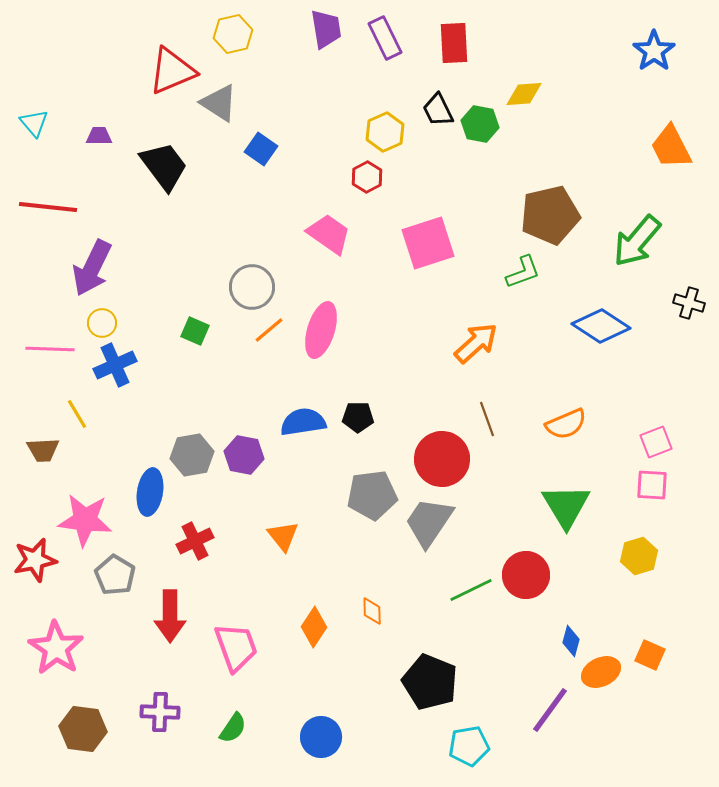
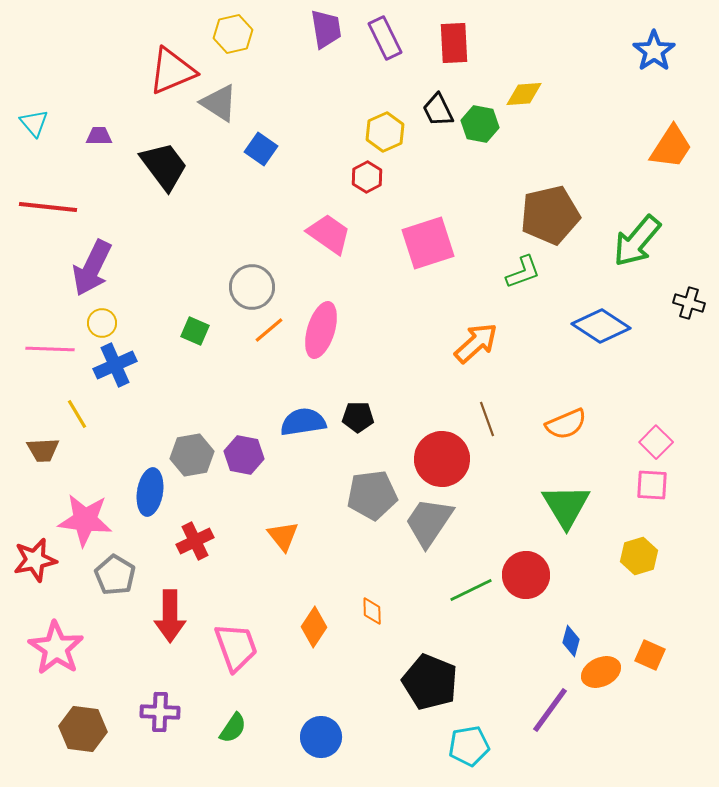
orange trapezoid at (671, 147): rotated 120 degrees counterclockwise
pink square at (656, 442): rotated 24 degrees counterclockwise
